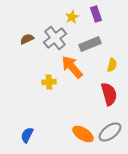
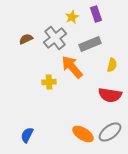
brown semicircle: moved 1 px left
red semicircle: moved 1 px right, 1 px down; rotated 115 degrees clockwise
